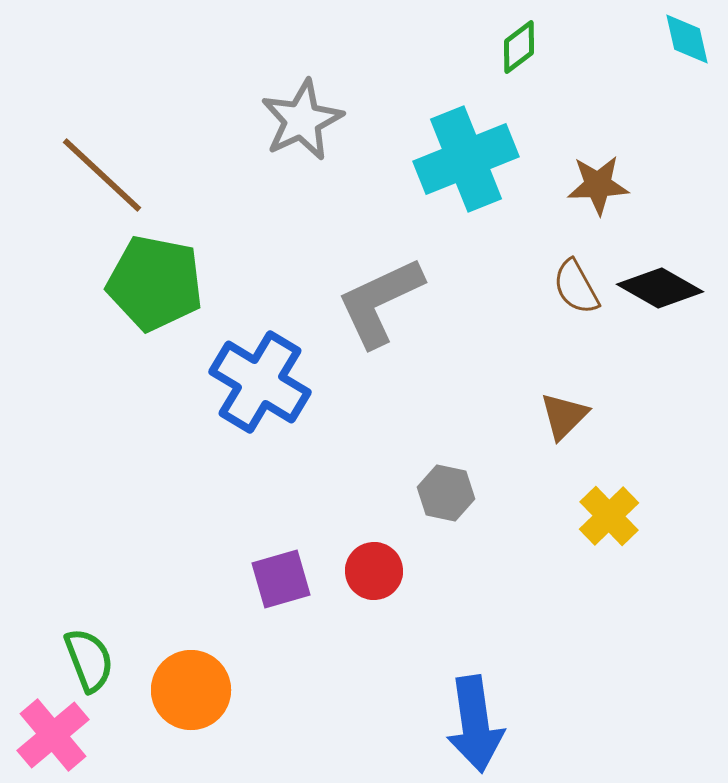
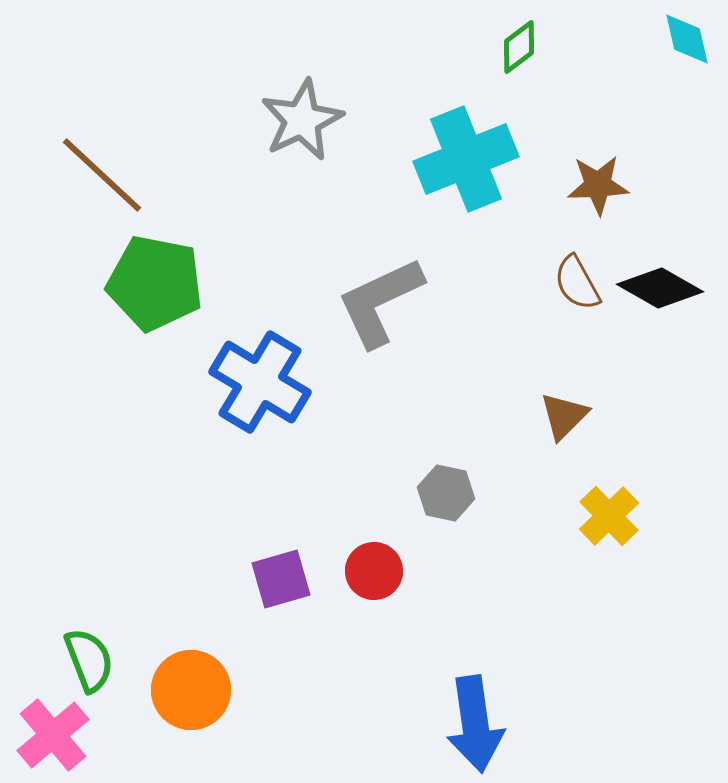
brown semicircle: moved 1 px right, 4 px up
